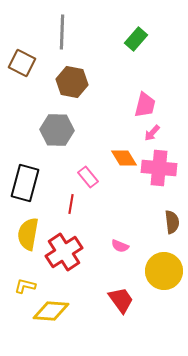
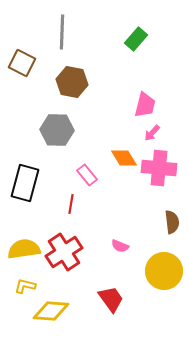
pink rectangle: moved 1 px left, 2 px up
yellow semicircle: moved 4 px left, 15 px down; rotated 72 degrees clockwise
red trapezoid: moved 10 px left, 1 px up
